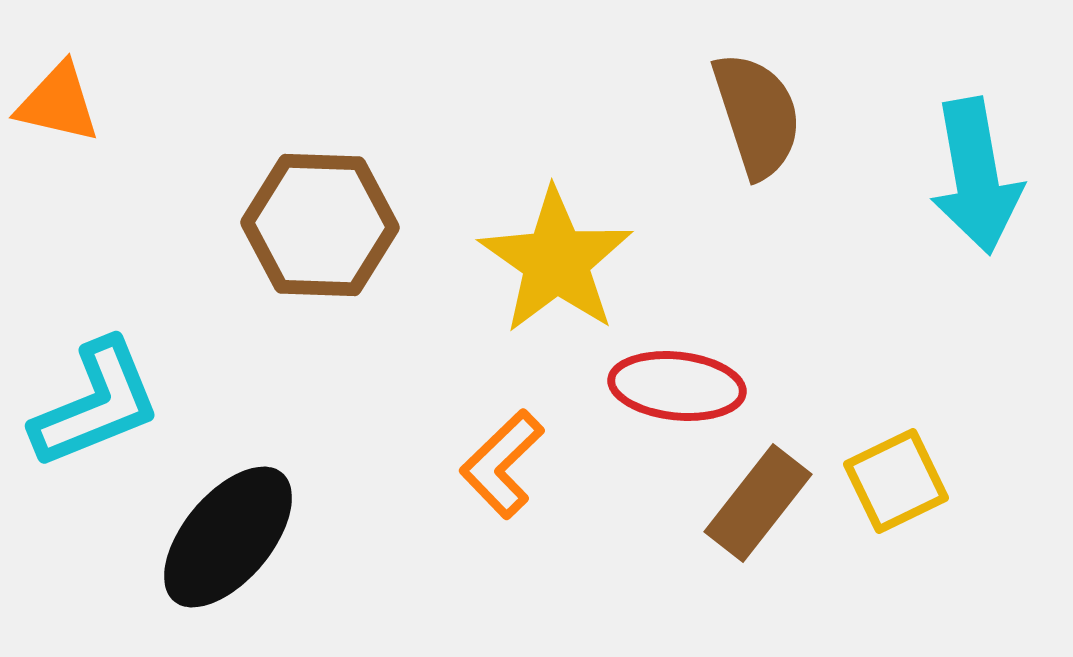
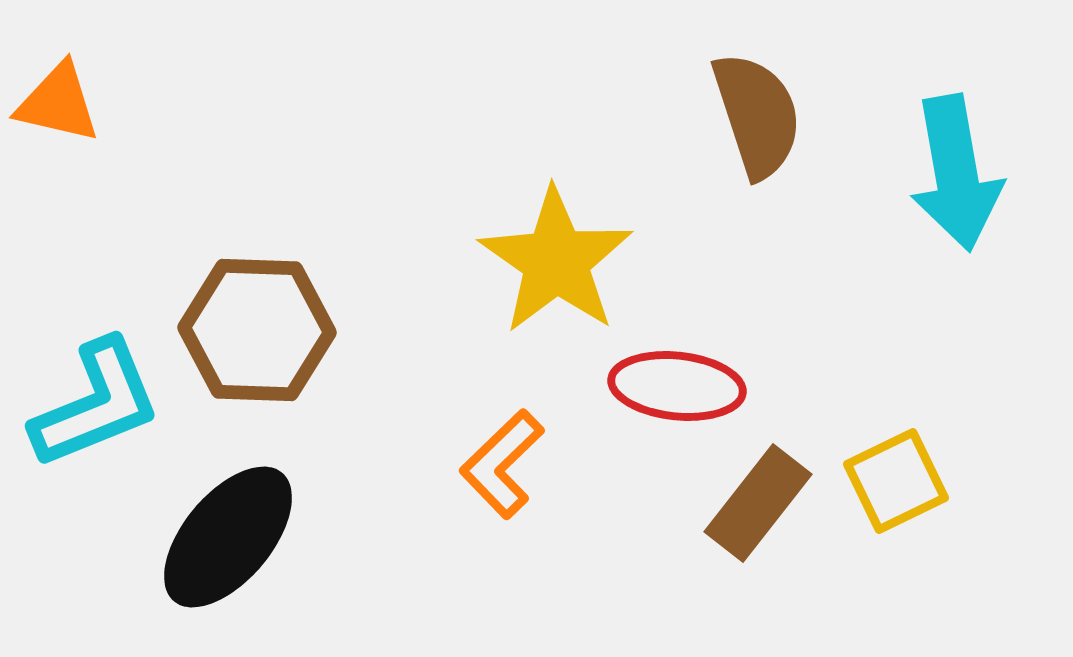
cyan arrow: moved 20 px left, 3 px up
brown hexagon: moved 63 px left, 105 px down
